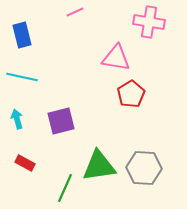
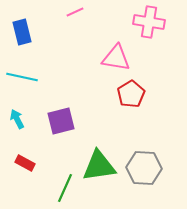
blue rectangle: moved 3 px up
cyan arrow: rotated 12 degrees counterclockwise
